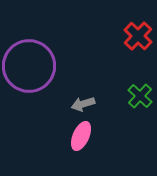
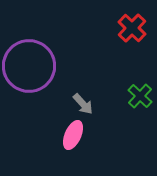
red cross: moved 6 px left, 8 px up
gray arrow: rotated 115 degrees counterclockwise
pink ellipse: moved 8 px left, 1 px up
